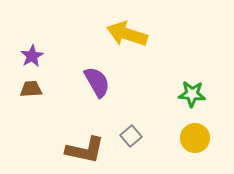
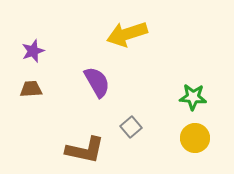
yellow arrow: rotated 36 degrees counterclockwise
purple star: moved 1 px right, 5 px up; rotated 10 degrees clockwise
green star: moved 1 px right, 3 px down
gray square: moved 9 px up
